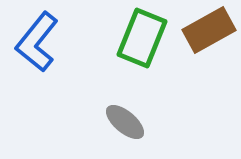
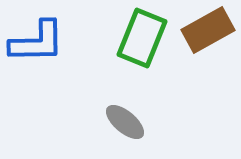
brown rectangle: moved 1 px left
blue L-shape: rotated 130 degrees counterclockwise
